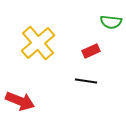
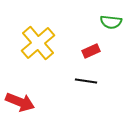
red arrow: moved 1 px down
